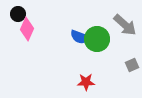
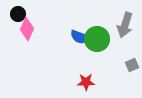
gray arrow: rotated 65 degrees clockwise
